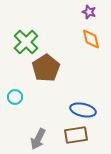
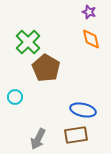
green cross: moved 2 px right
brown pentagon: rotated 8 degrees counterclockwise
